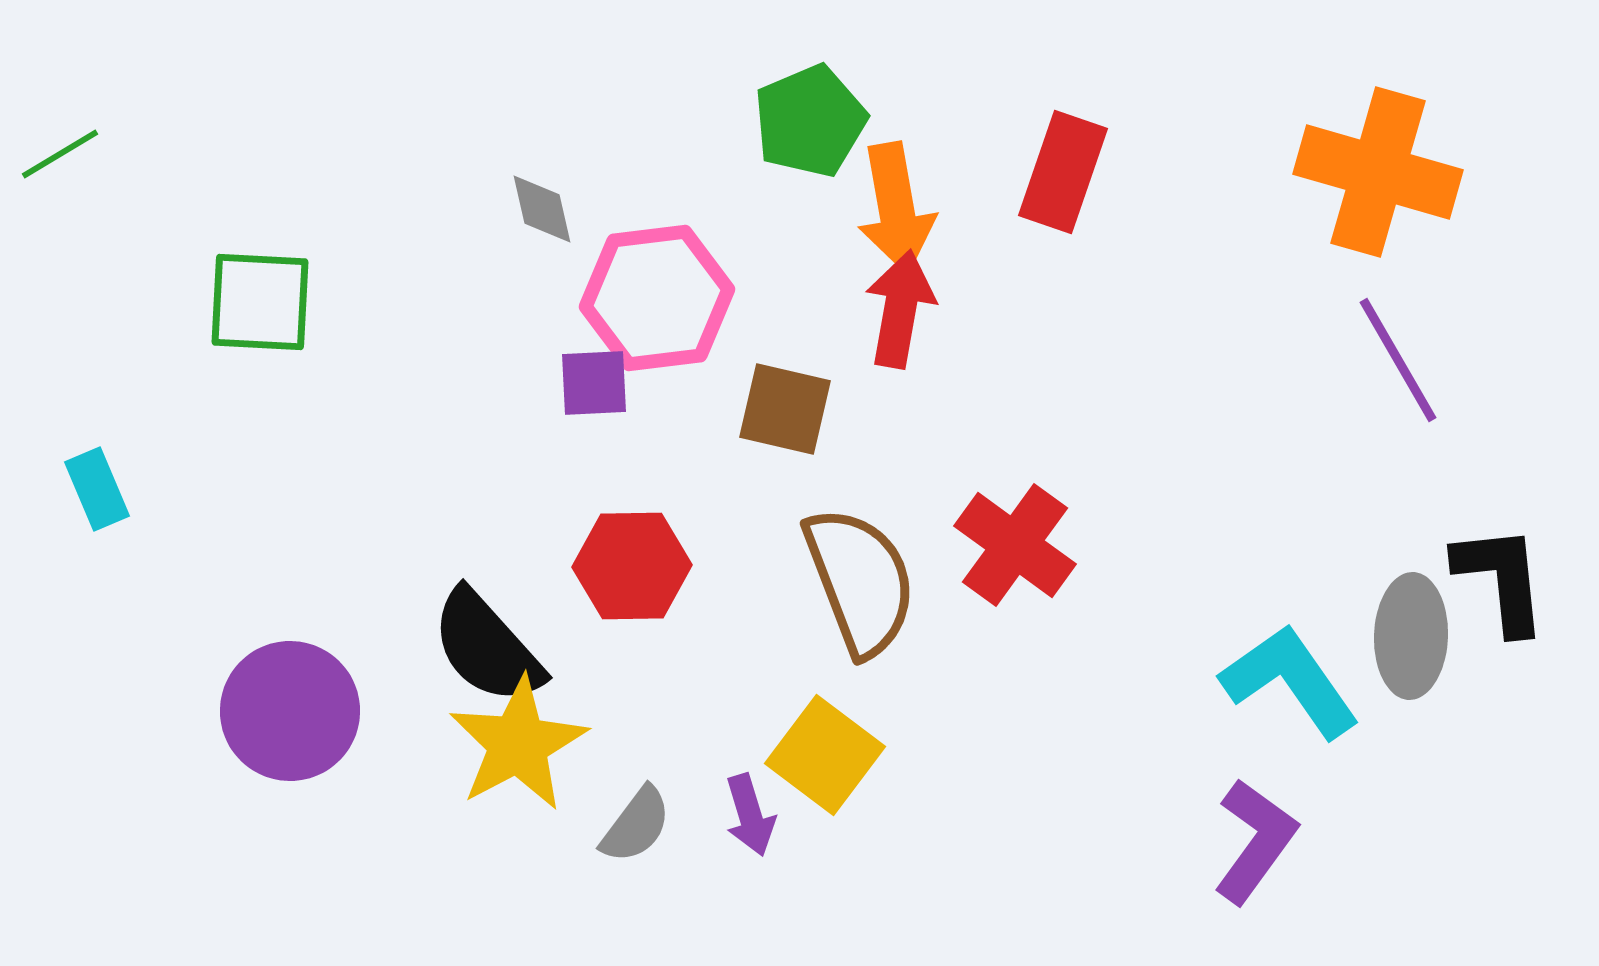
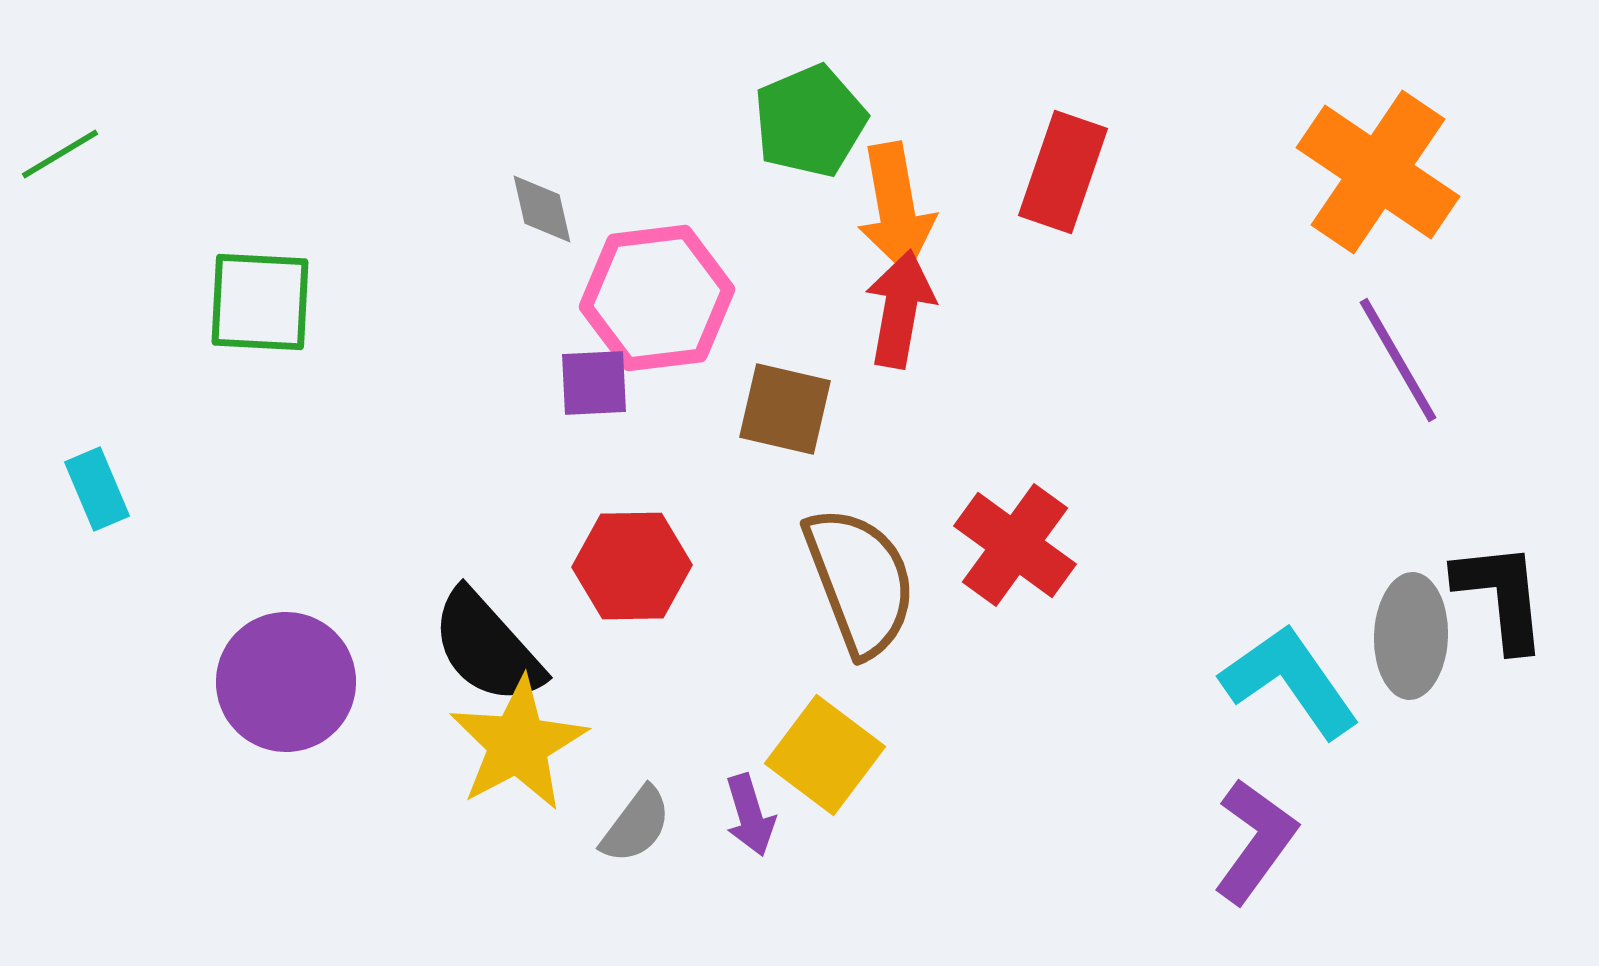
orange cross: rotated 18 degrees clockwise
black L-shape: moved 17 px down
purple circle: moved 4 px left, 29 px up
